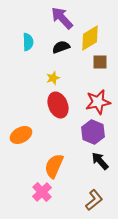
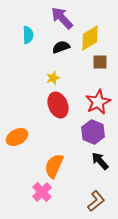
cyan semicircle: moved 7 px up
red star: rotated 15 degrees counterclockwise
orange ellipse: moved 4 px left, 2 px down
brown L-shape: moved 2 px right, 1 px down
